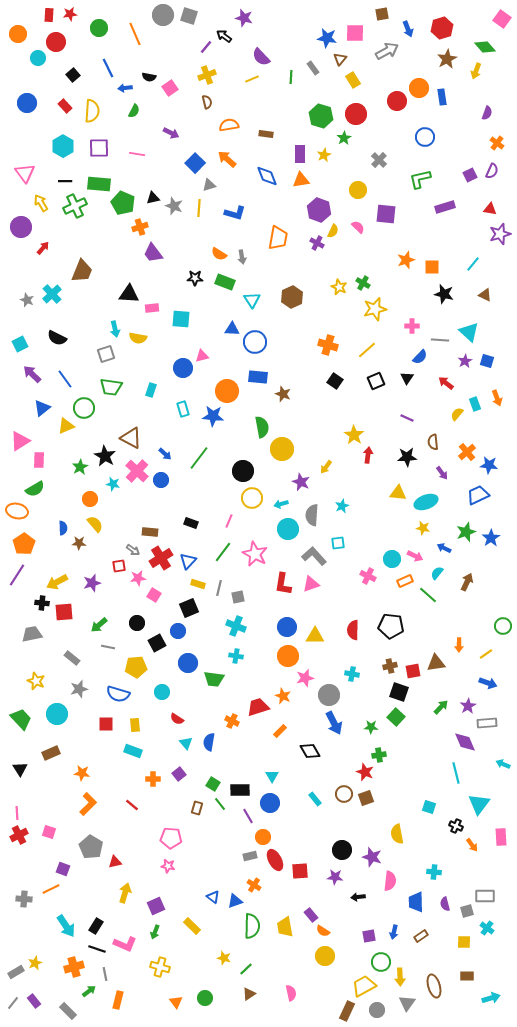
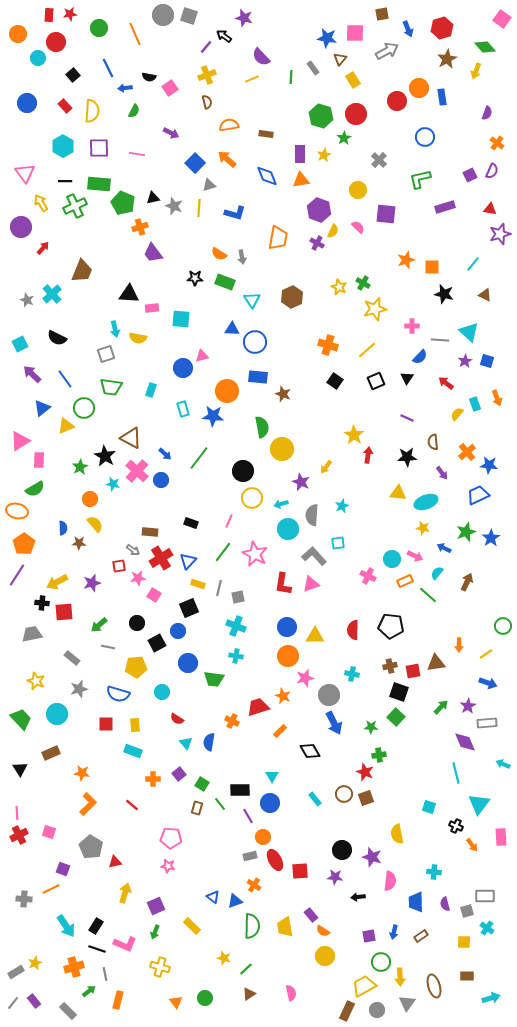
green square at (213, 784): moved 11 px left
